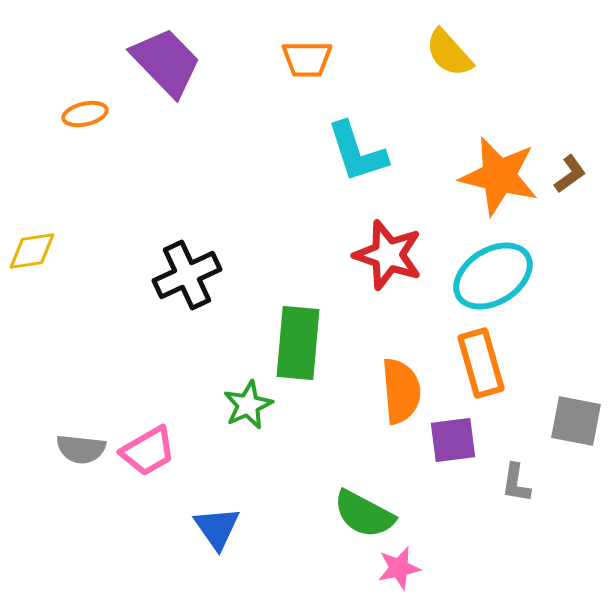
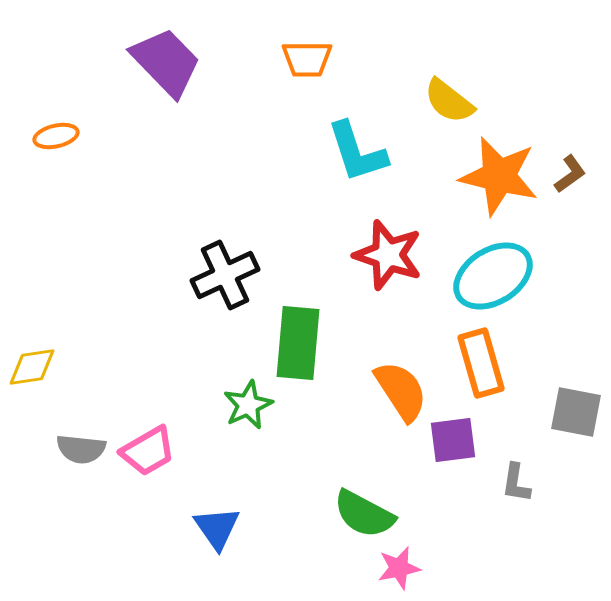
yellow semicircle: moved 48 px down; rotated 10 degrees counterclockwise
orange ellipse: moved 29 px left, 22 px down
yellow diamond: moved 116 px down
black cross: moved 38 px right
orange semicircle: rotated 28 degrees counterclockwise
gray square: moved 9 px up
